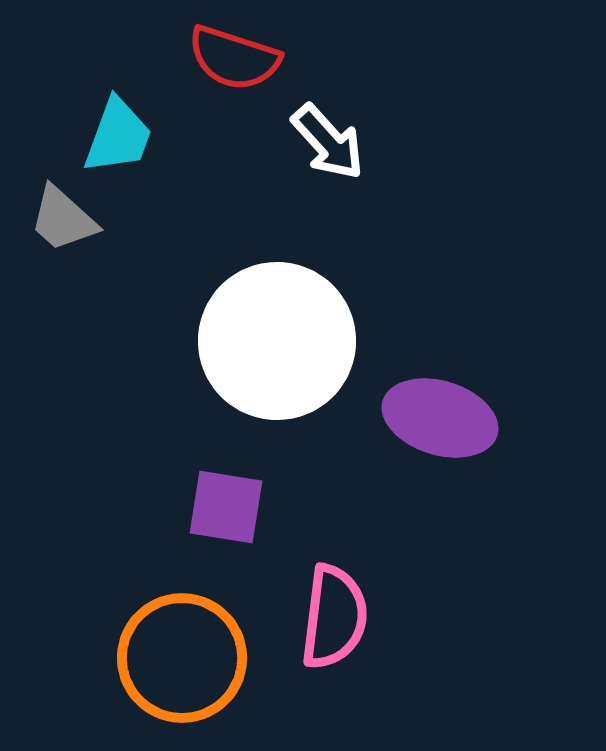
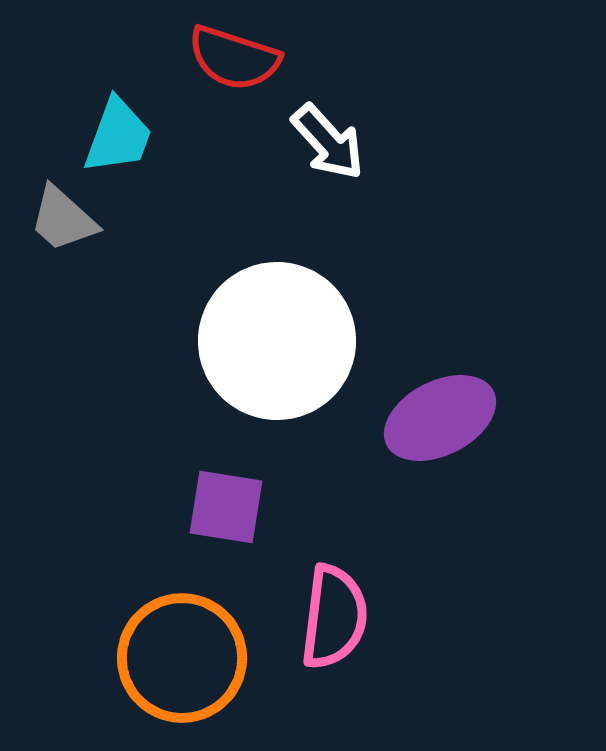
purple ellipse: rotated 44 degrees counterclockwise
